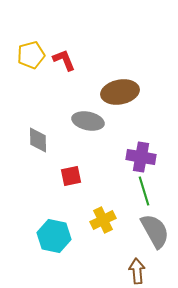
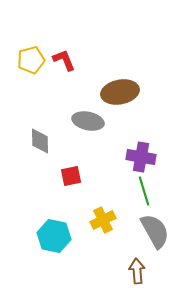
yellow pentagon: moved 5 px down
gray diamond: moved 2 px right, 1 px down
